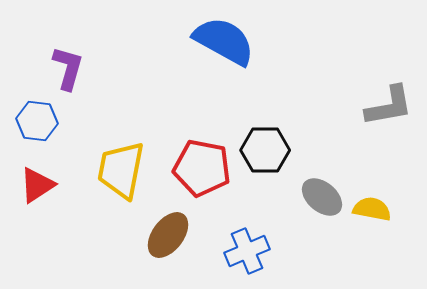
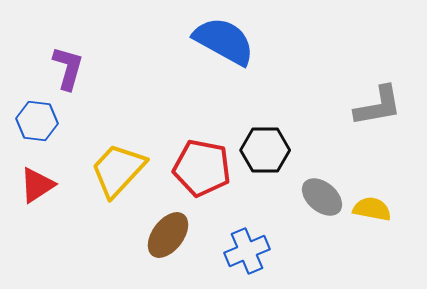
gray L-shape: moved 11 px left
yellow trapezoid: moved 3 px left; rotated 32 degrees clockwise
